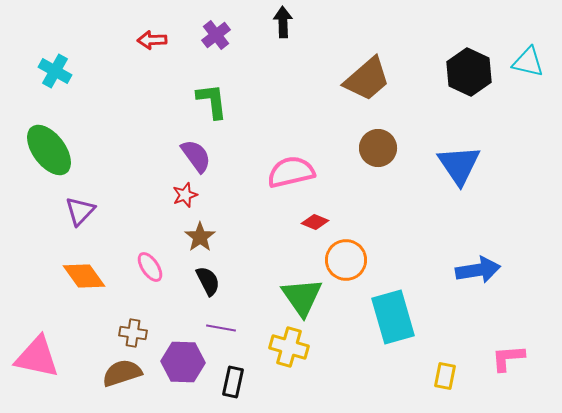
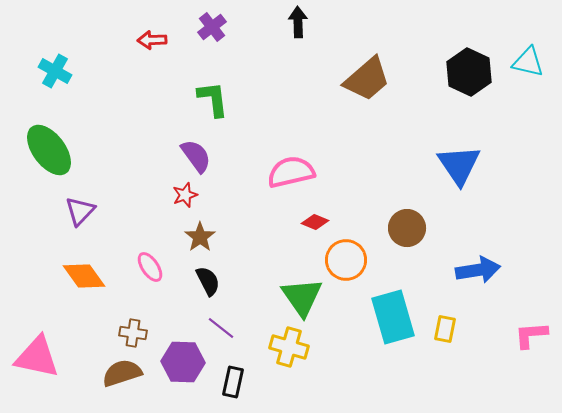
black arrow: moved 15 px right
purple cross: moved 4 px left, 8 px up
green L-shape: moved 1 px right, 2 px up
brown circle: moved 29 px right, 80 px down
purple line: rotated 28 degrees clockwise
pink L-shape: moved 23 px right, 23 px up
yellow rectangle: moved 47 px up
